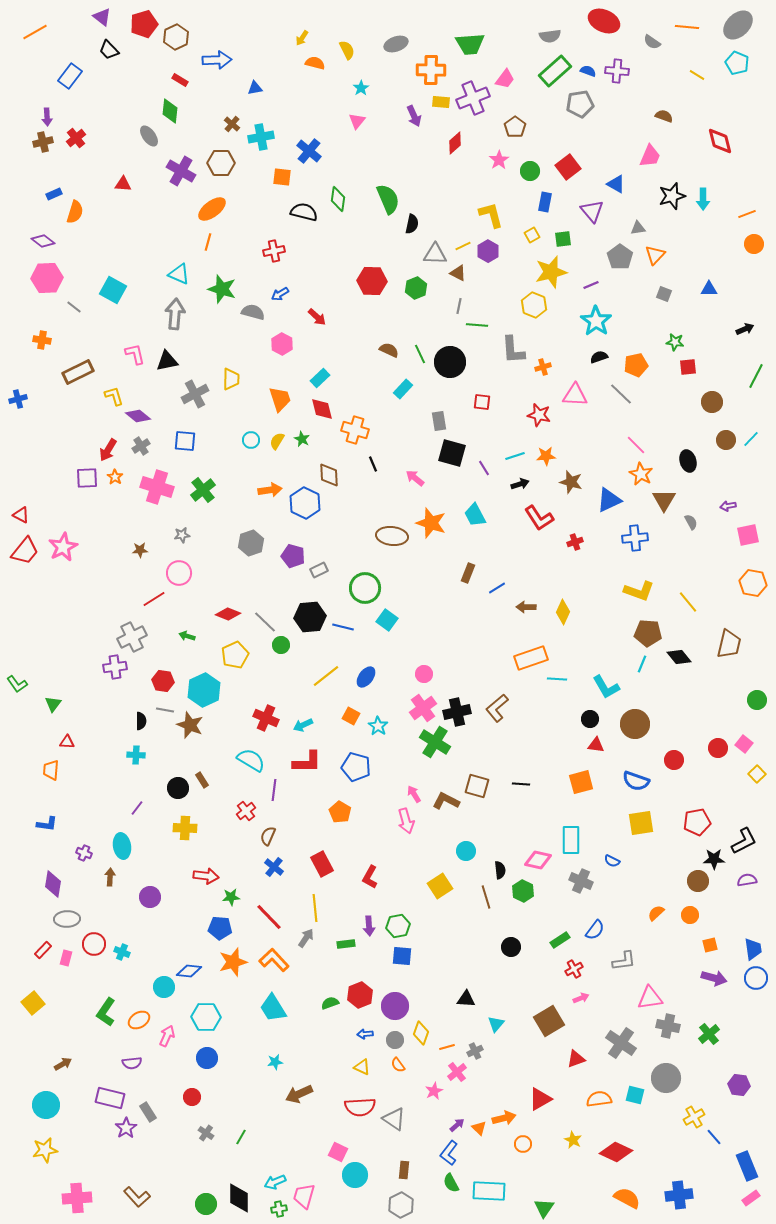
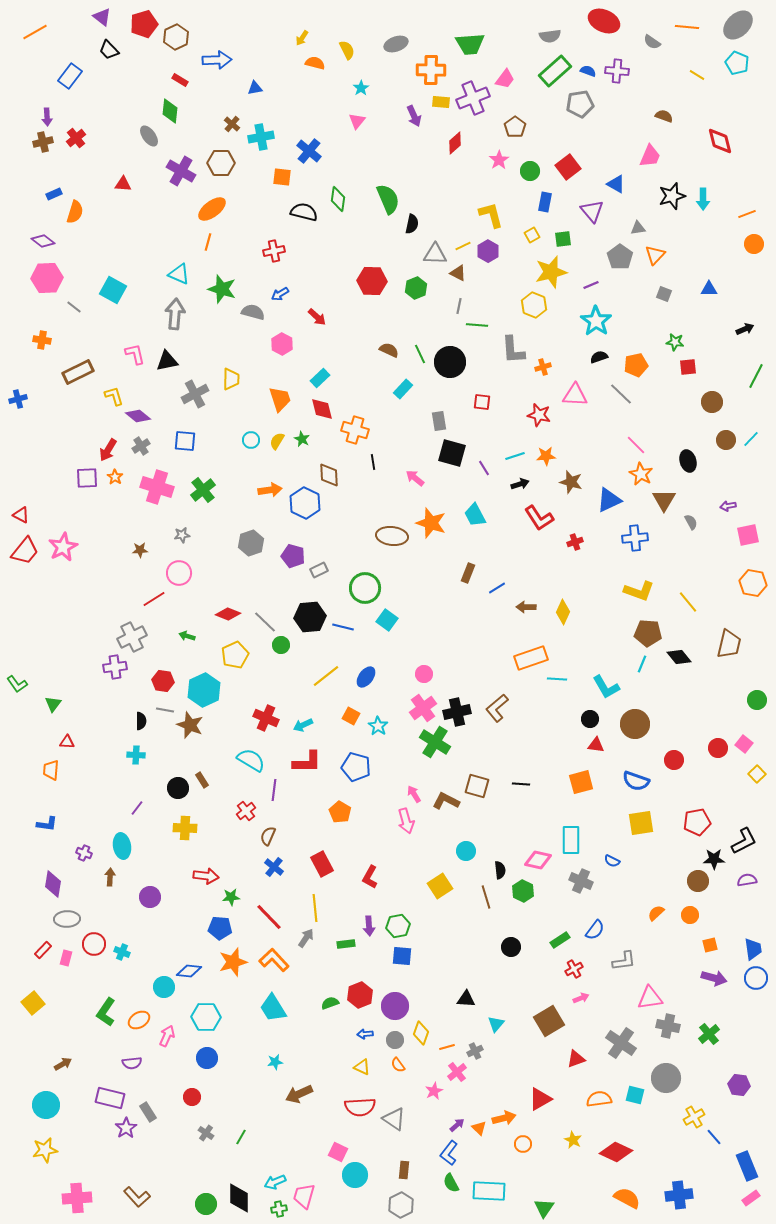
black line at (373, 464): moved 2 px up; rotated 14 degrees clockwise
